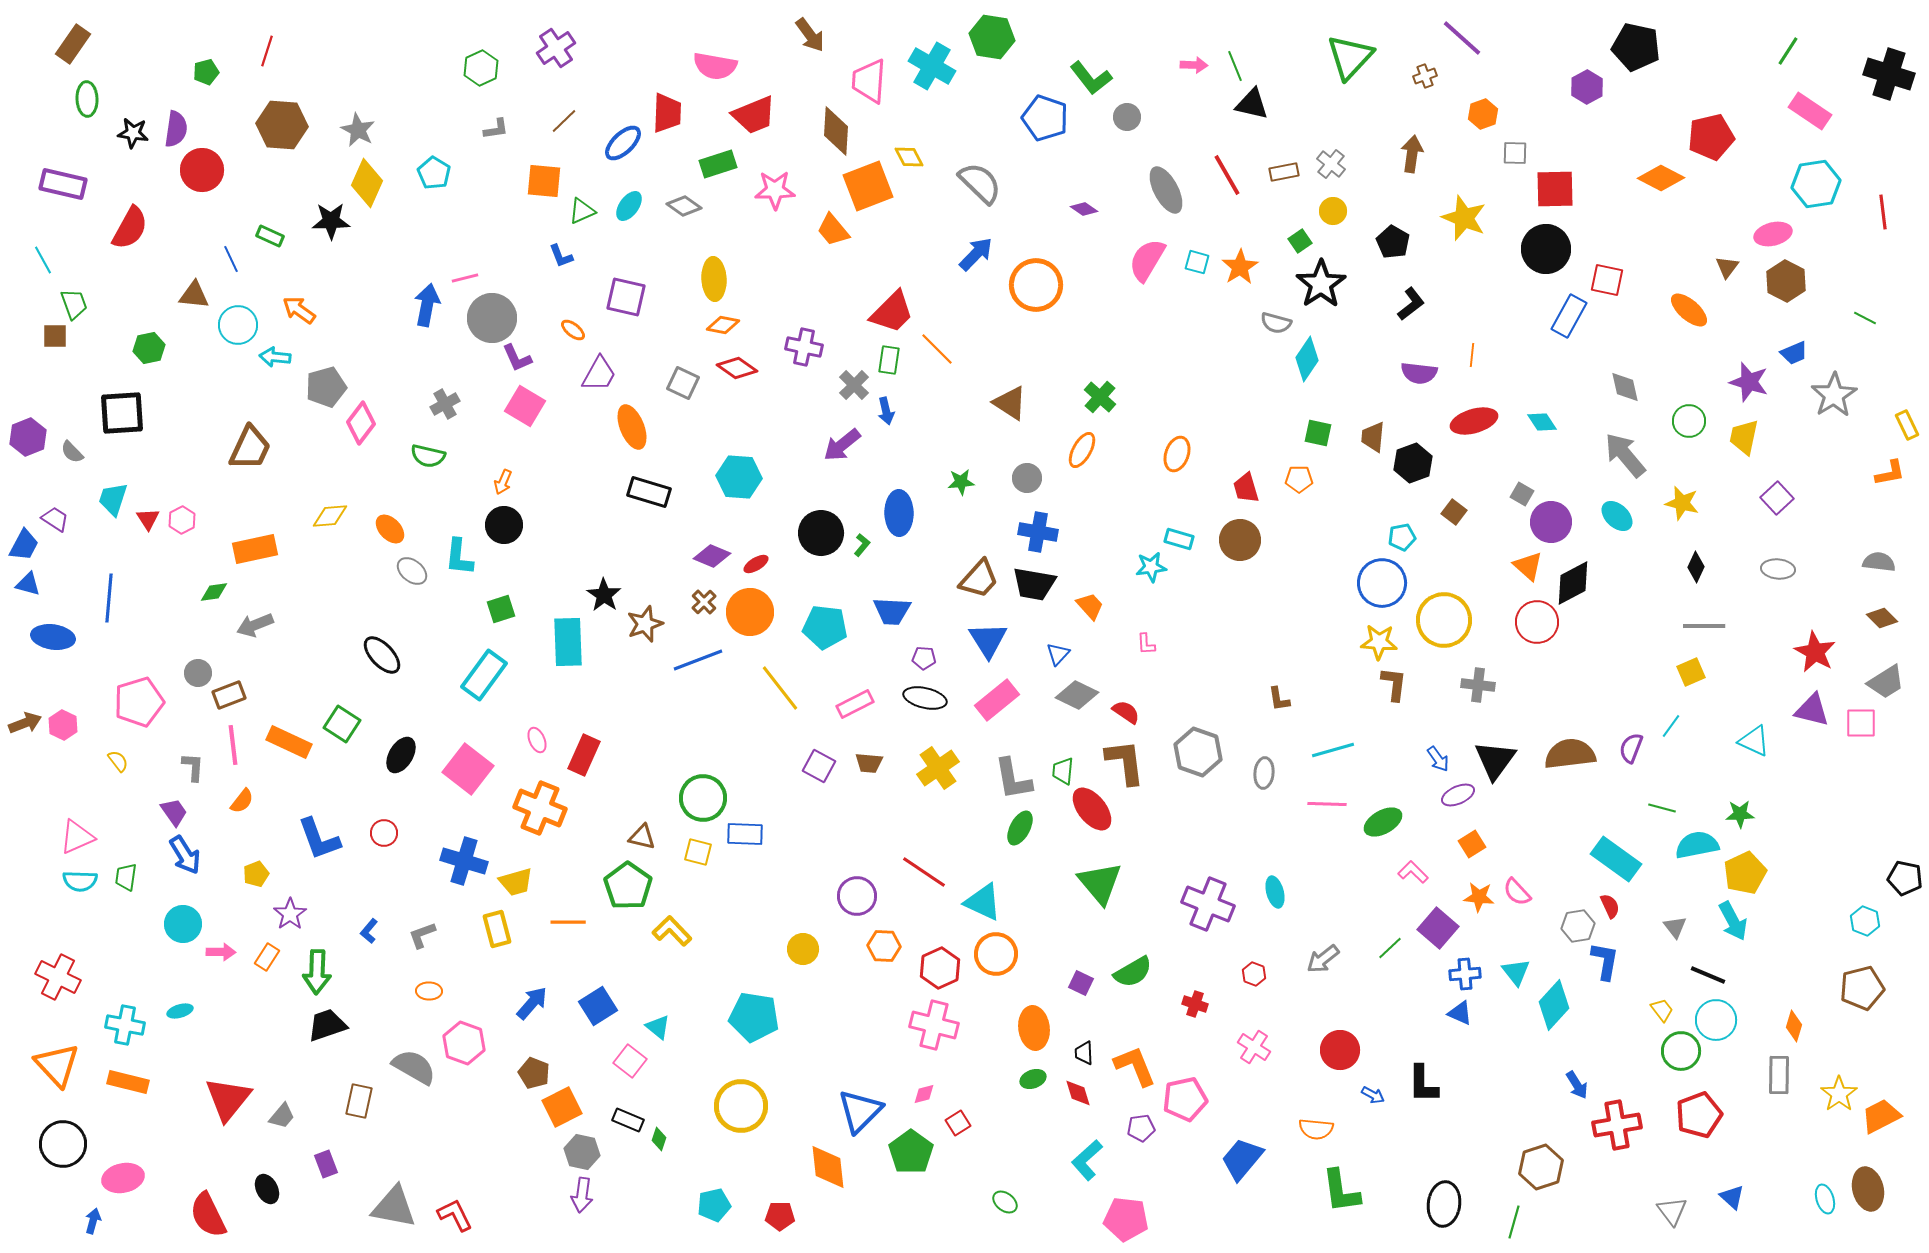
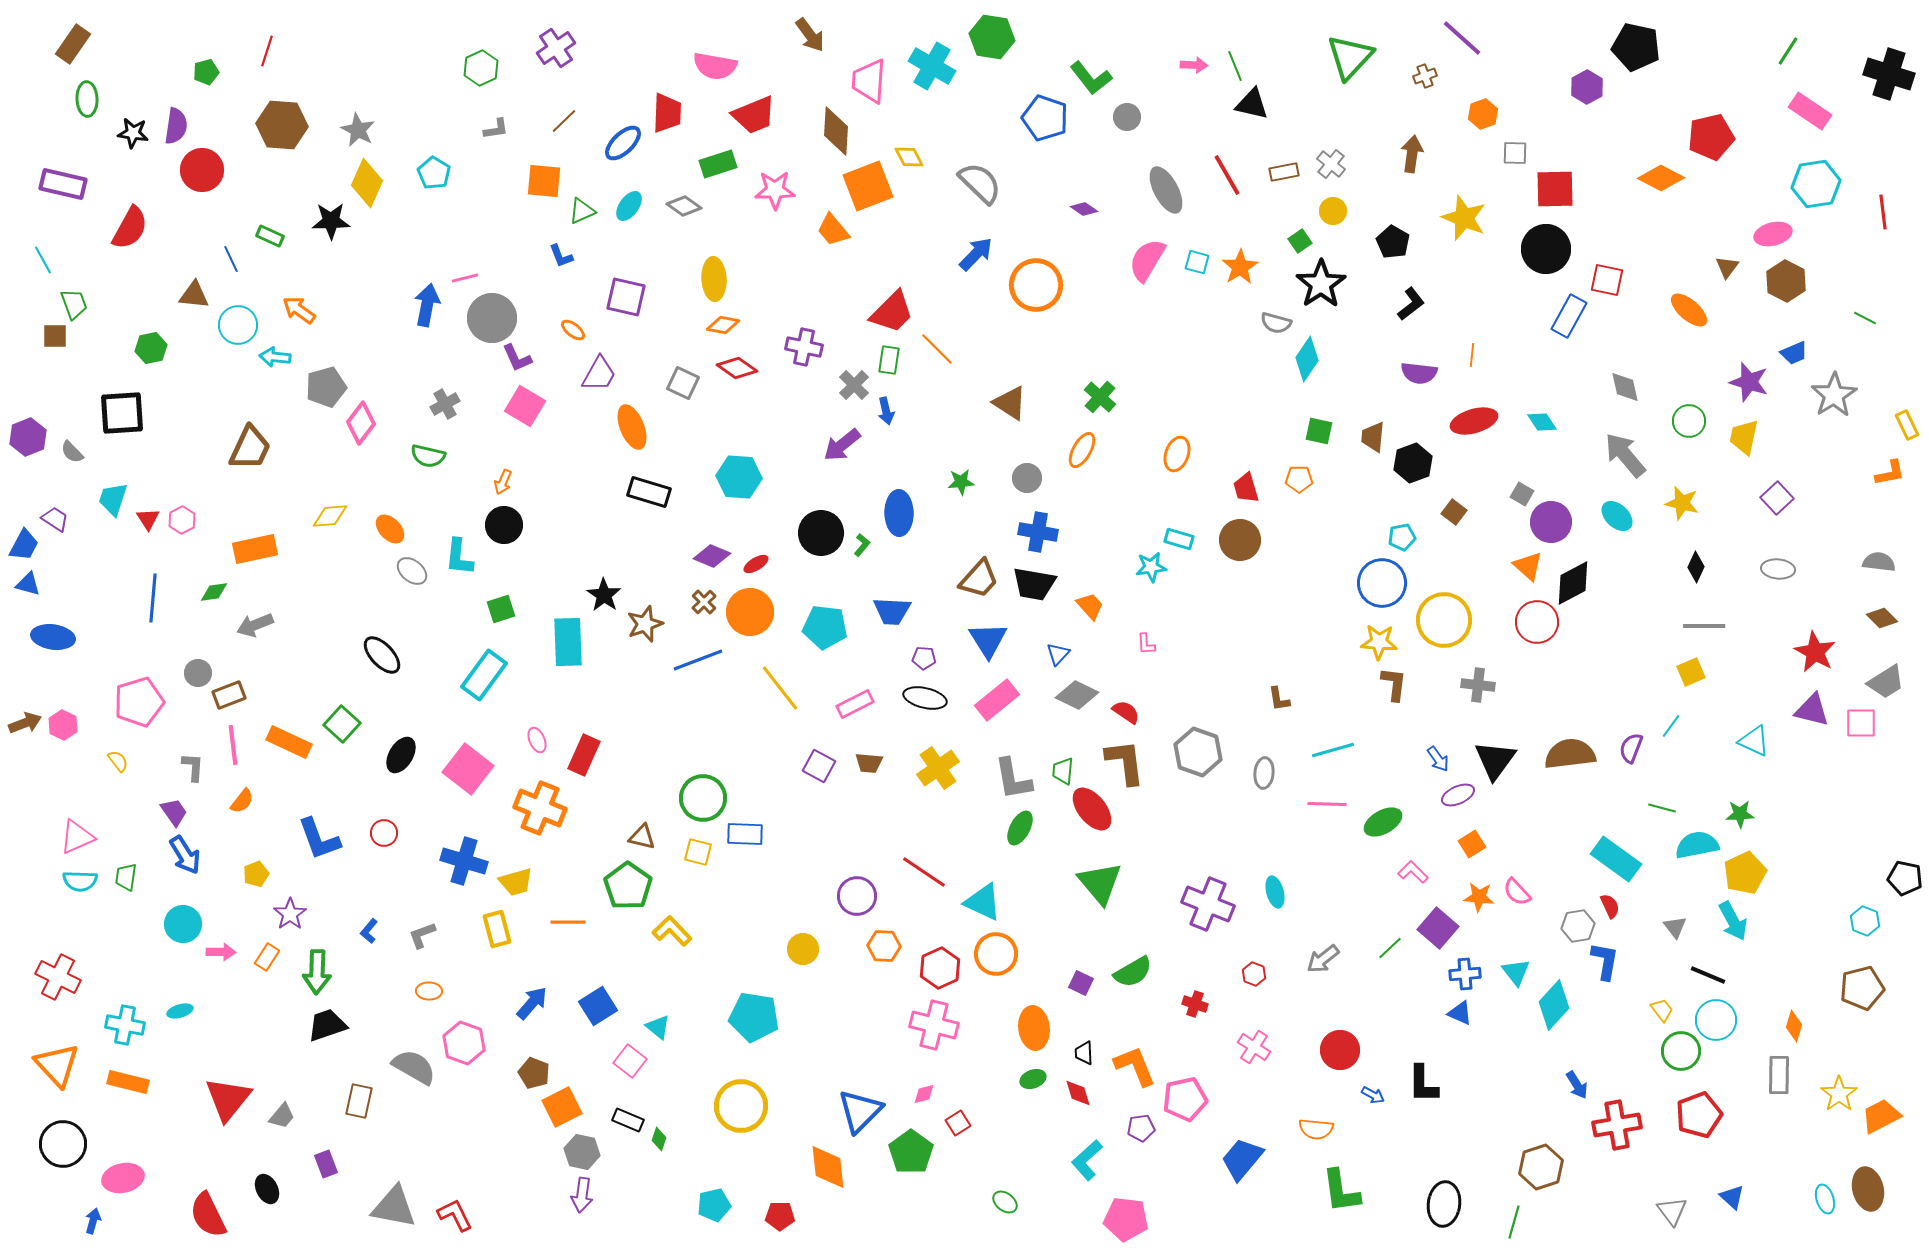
purple semicircle at (176, 129): moved 3 px up
green hexagon at (149, 348): moved 2 px right
green square at (1318, 433): moved 1 px right, 2 px up
blue line at (109, 598): moved 44 px right
green square at (342, 724): rotated 9 degrees clockwise
